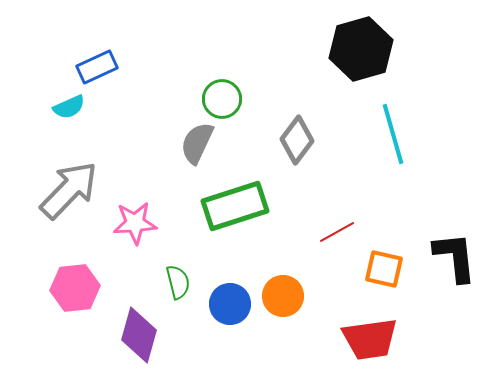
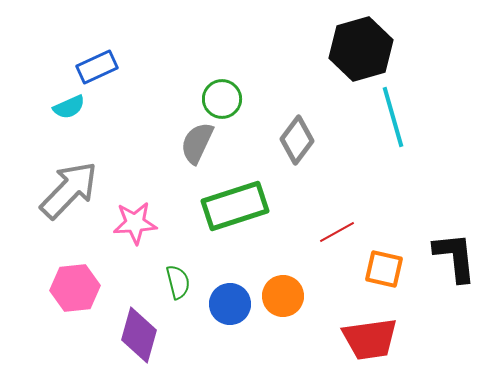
cyan line: moved 17 px up
